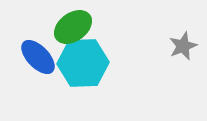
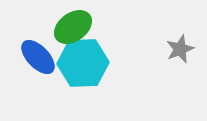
gray star: moved 3 px left, 3 px down
